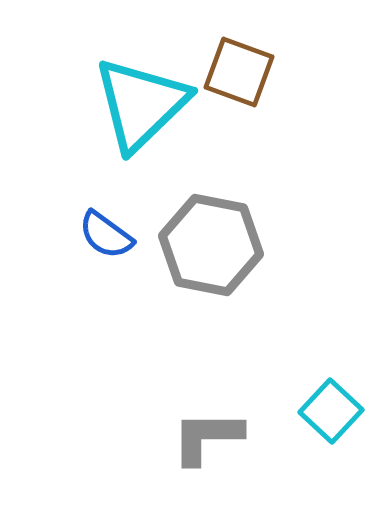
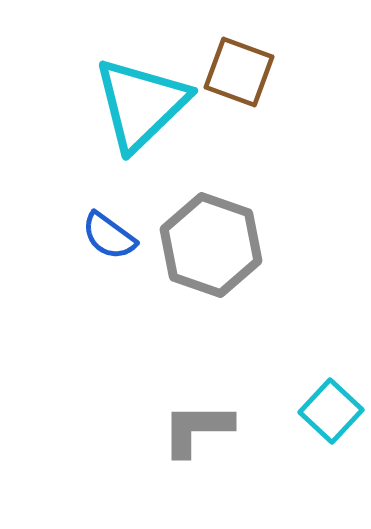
blue semicircle: moved 3 px right, 1 px down
gray hexagon: rotated 8 degrees clockwise
gray L-shape: moved 10 px left, 8 px up
